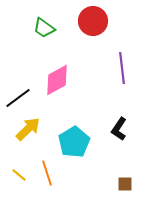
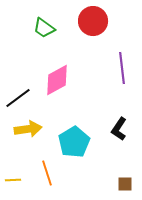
yellow arrow: rotated 36 degrees clockwise
yellow line: moved 6 px left, 5 px down; rotated 42 degrees counterclockwise
